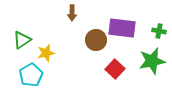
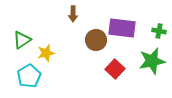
brown arrow: moved 1 px right, 1 px down
cyan pentagon: moved 2 px left, 1 px down
